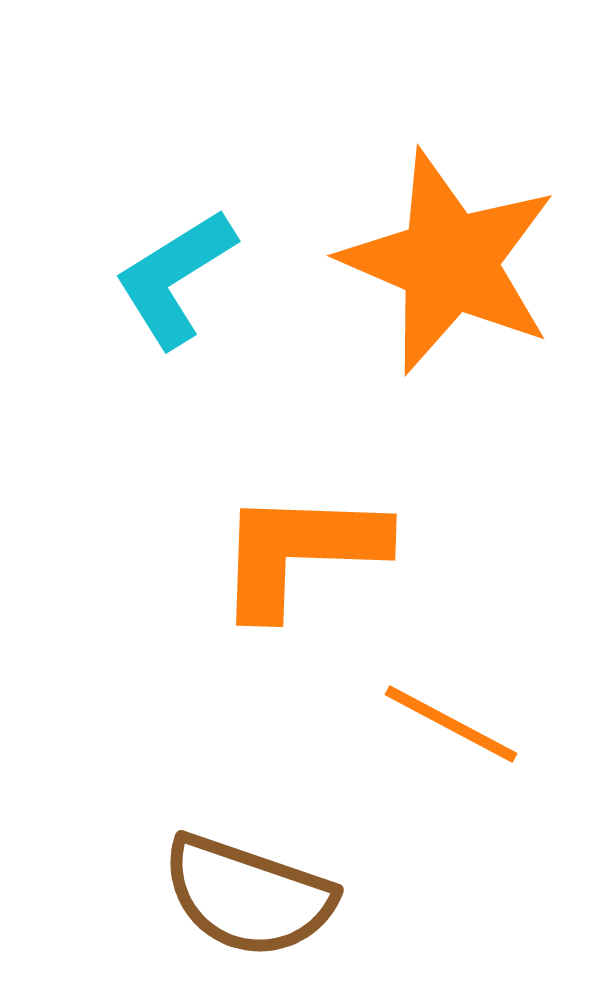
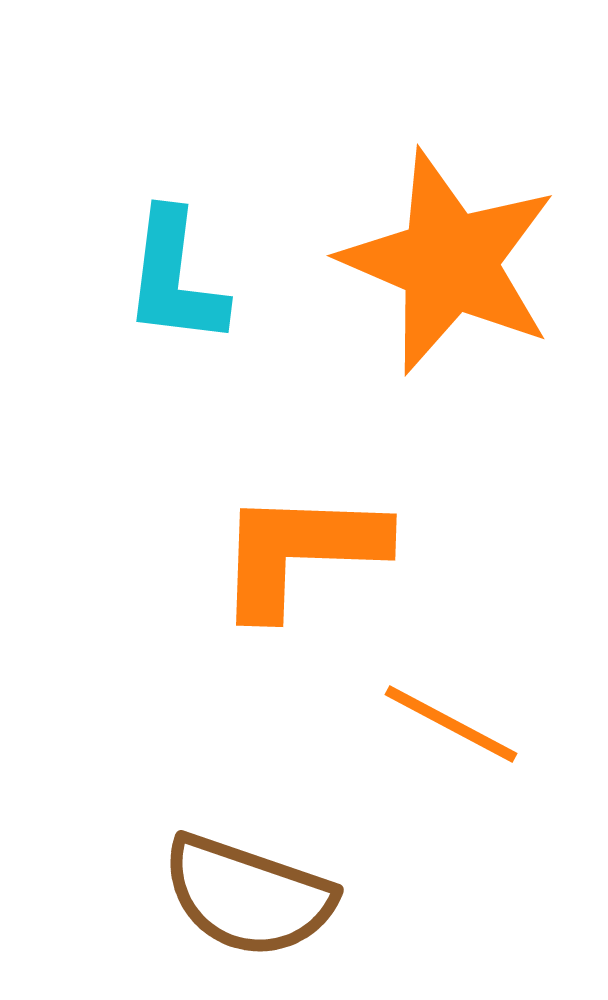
cyan L-shape: rotated 51 degrees counterclockwise
